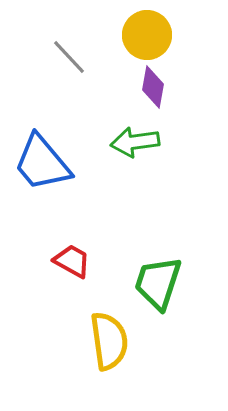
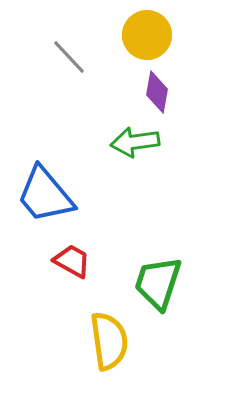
purple diamond: moved 4 px right, 5 px down
blue trapezoid: moved 3 px right, 32 px down
